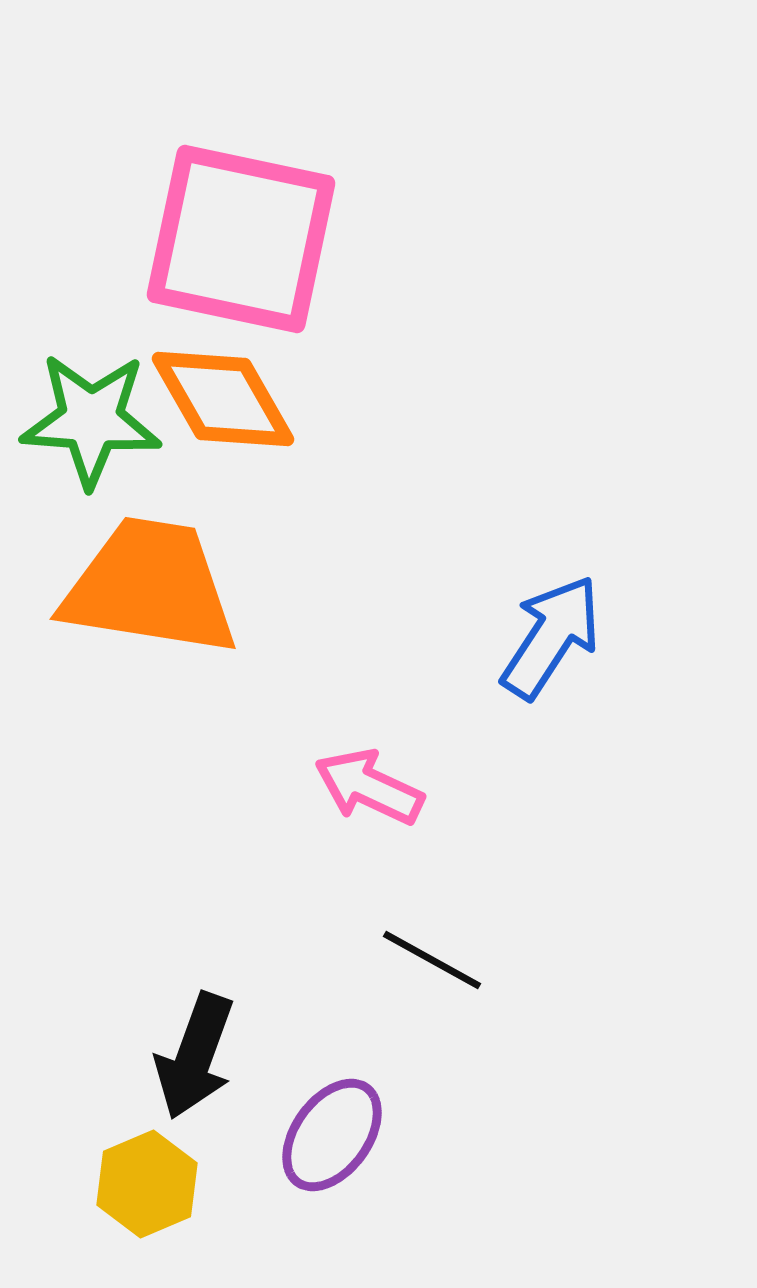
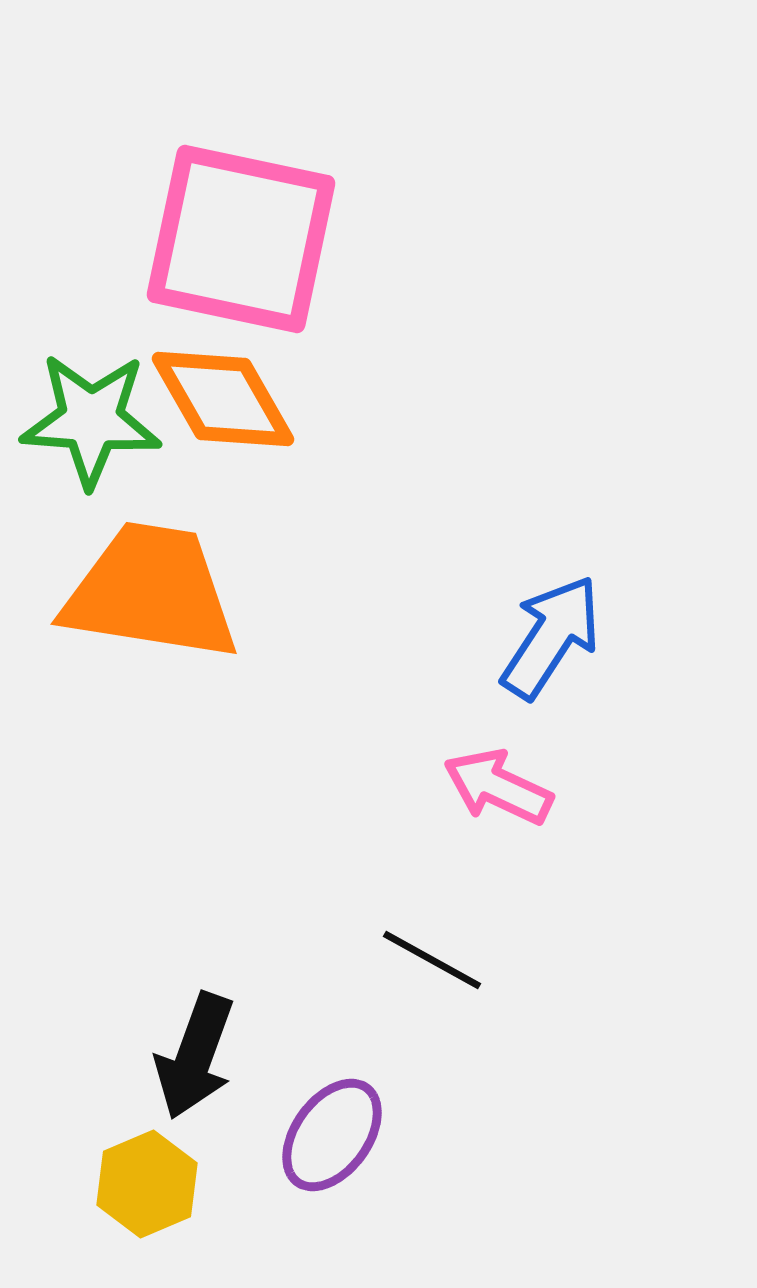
orange trapezoid: moved 1 px right, 5 px down
pink arrow: moved 129 px right
